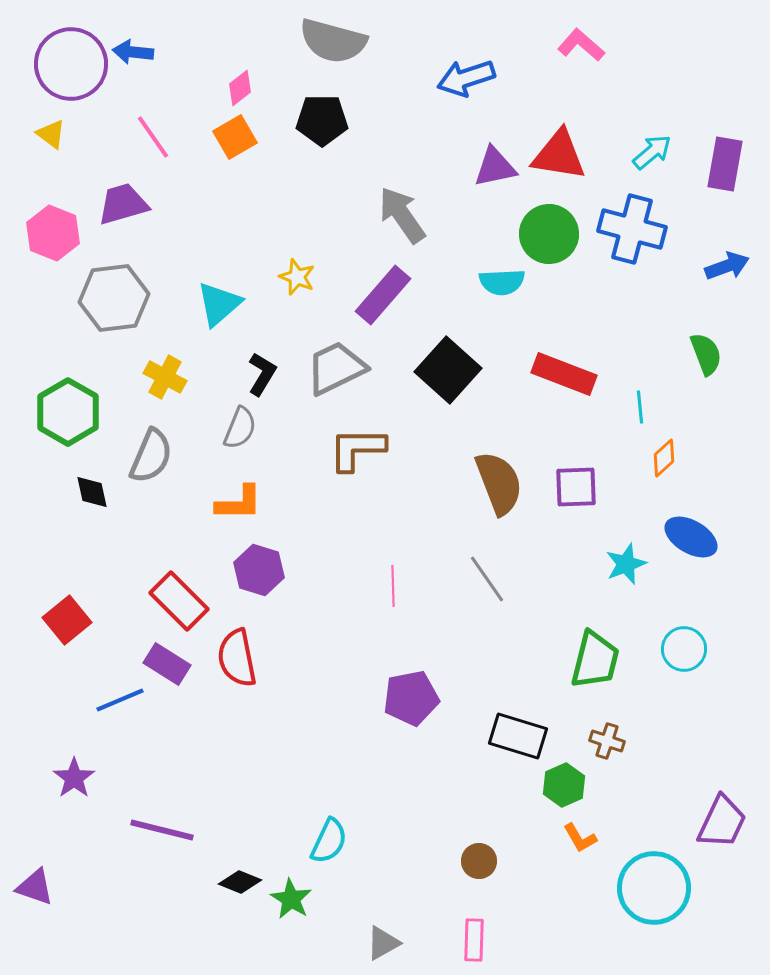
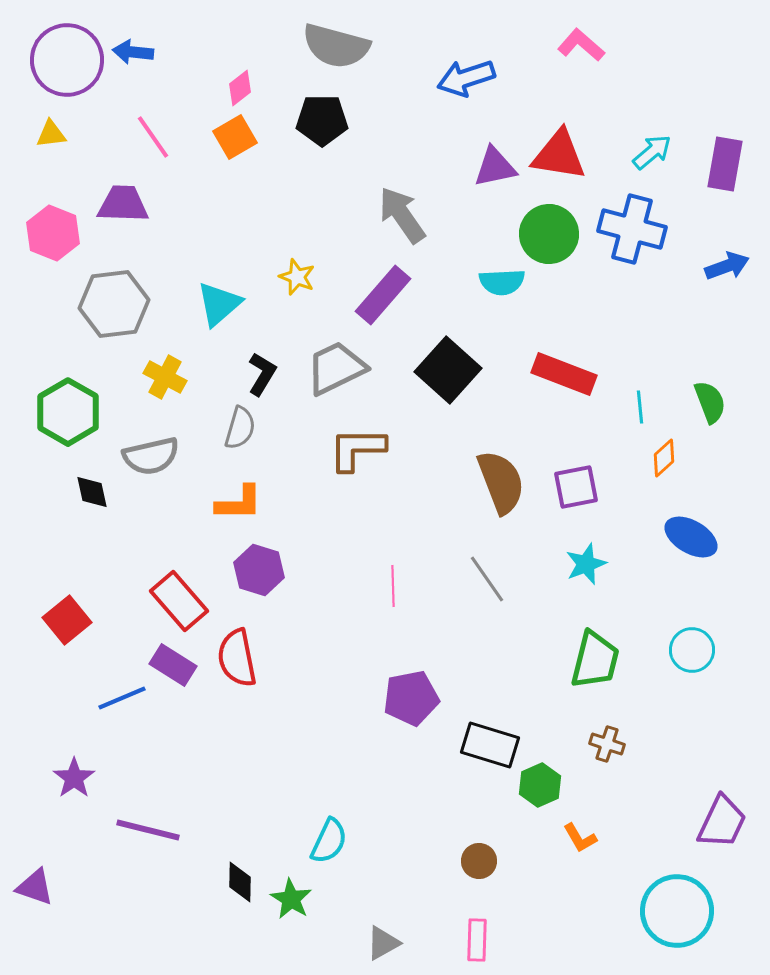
gray semicircle at (333, 41): moved 3 px right, 5 px down
purple circle at (71, 64): moved 4 px left, 4 px up
yellow triangle at (51, 134): rotated 44 degrees counterclockwise
purple trapezoid at (123, 204): rotated 18 degrees clockwise
gray hexagon at (114, 298): moved 6 px down
green semicircle at (706, 354): moved 4 px right, 48 px down
gray semicircle at (240, 428): rotated 6 degrees counterclockwise
gray semicircle at (151, 456): rotated 54 degrees clockwise
brown semicircle at (499, 483): moved 2 px right, 1 px up
purple square at (576, 487): rotated 9 degrees counterclockwise
cyan star at (626, 564): moved 40 px left
red rectangle at (179, 601): rotated 4 degrees clockwise
cyan circle at (684, 649): moved 8 px right, 1 px down
purple rectangle at (167, 664): moved 6 px right, 1 px down
blue line at (120, 700): moved 2 px right, 2 px up
black rectangle at (518, 736): moved 28 px left, 9 px down
brown cross at (607, 741): moved 3 px down
green hexagon at (564, 785): moved 24 px left
purple line at (162, 830): moved 14 px left
black diamond at (240, 882): rotated 69 degrees clockwise
cyan circle at (654, 888): moved 23 px right, 23 px down
pink rectangle at (474, 940): moved 3 px right
